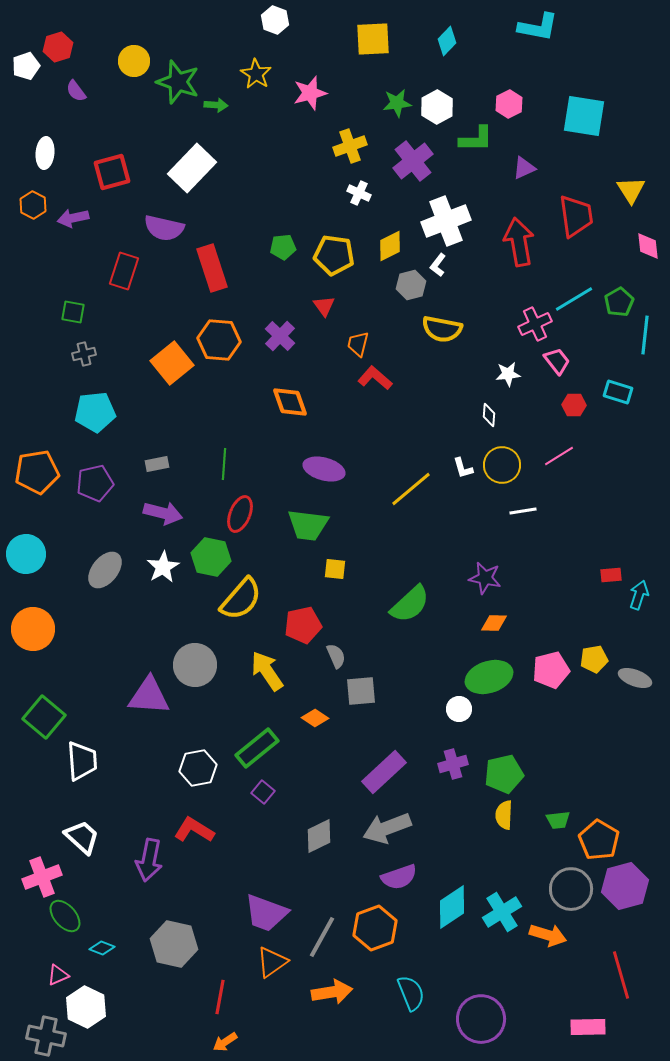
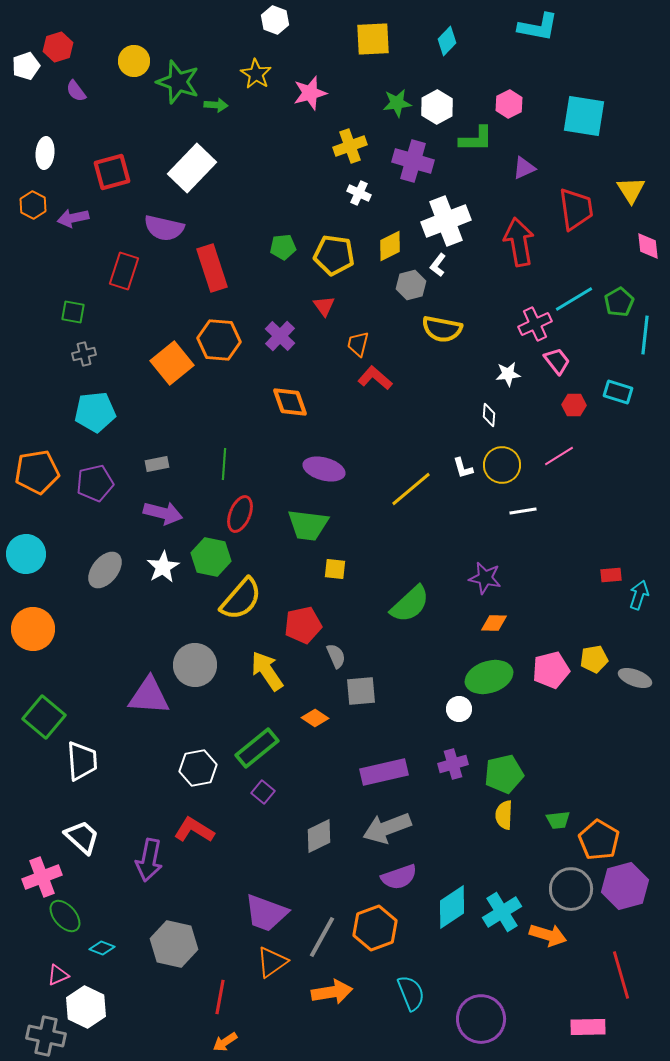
purple cross at (413, 161): rotated 36 degrees counterclockwise
red trapezoid at (576, 216): moved 7 px up
purple rectangle at (384, 772): rotated 30 degrees clockwise
